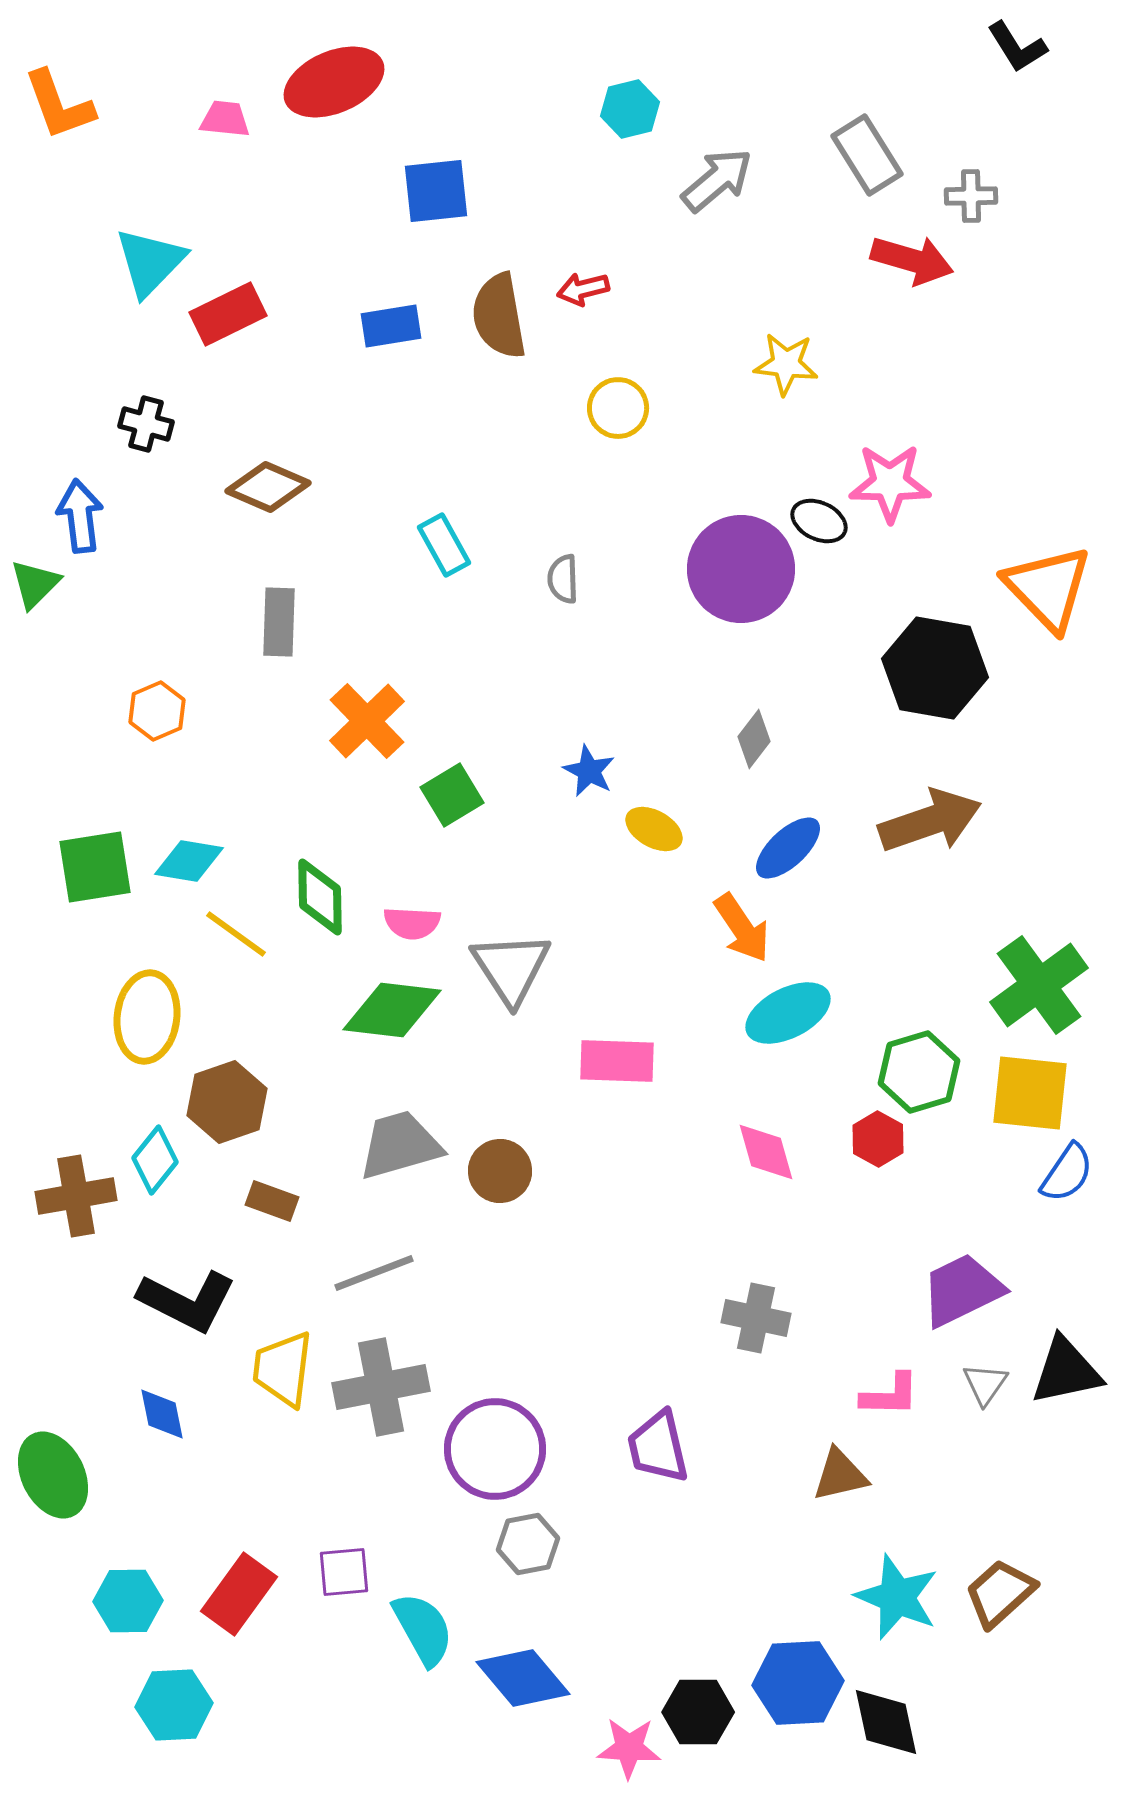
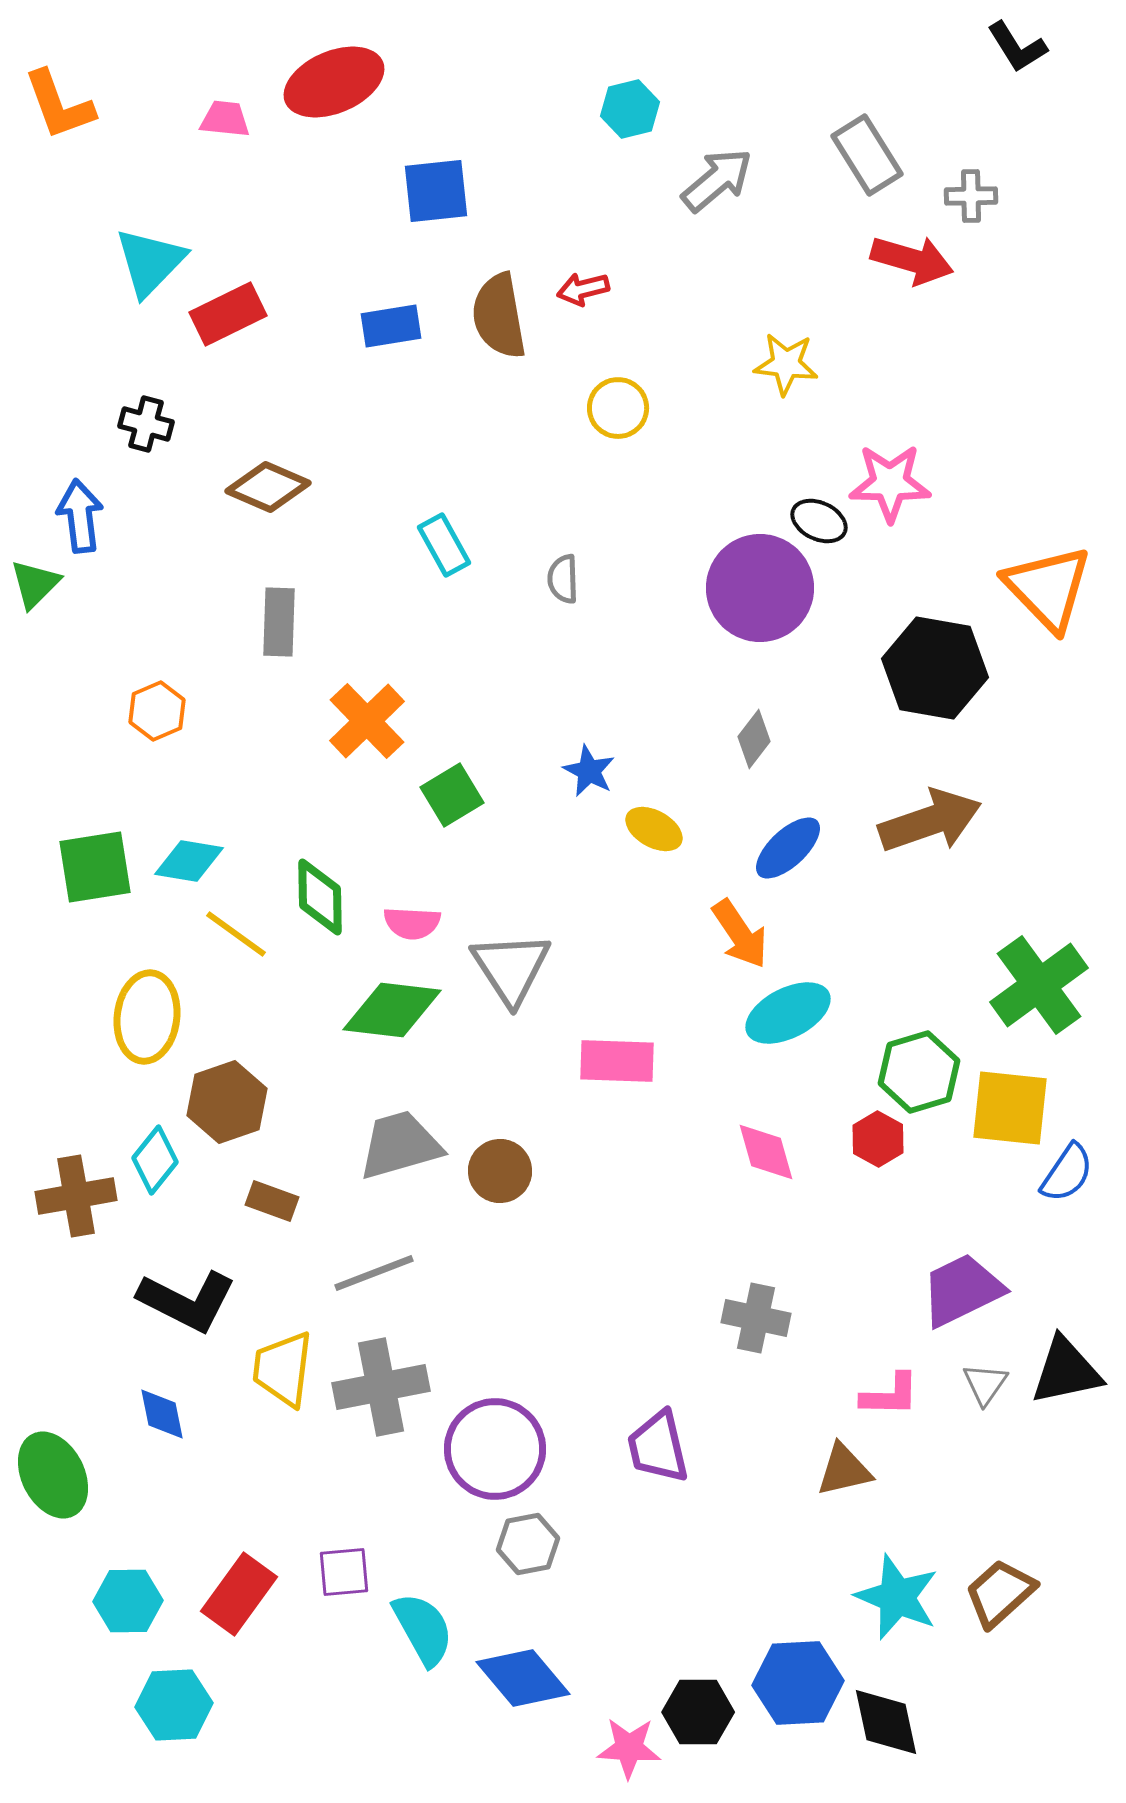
purple circle at (741, 569): moved 19 px right, 19 px down
orange arrow at (742, 928): moved 2 px left, 6 px down
yellow square at (1030, 1093): moved 20 px left, 15 px down
brown triangle at (840, 1475): moved 4 px right, 5 px up
